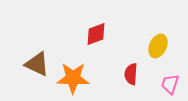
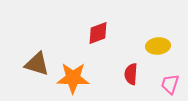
red diamond: moved 2 px right, 1 px up
yellow ellipse: rotated 60 degrees clockwise
brown triangle: rotated 8 degrees counterclockwise
